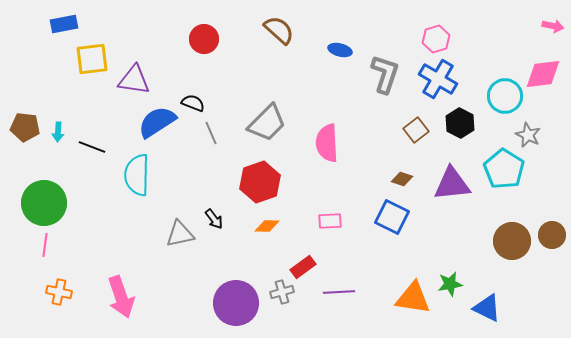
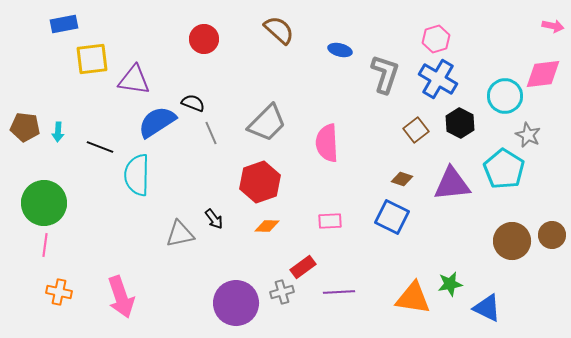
black line at (92, 147): moved 8 px right
